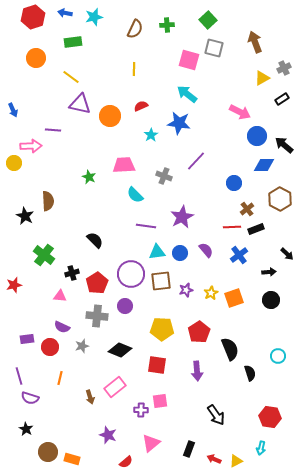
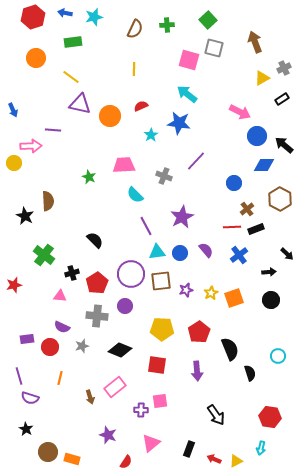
purple line at (146, 226): rotated 54 degrees clockwise
red semicircle at (126, 462): rotated 16 degrees counterclockwise
